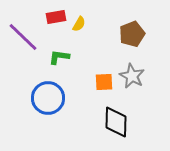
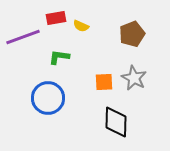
red rectangle: moved 1 px down
yellow semicircle: moved 2 px right, 2 px down; rotated 84 degrees clockwise
purple line: rotated 64 degrees counterclockwise
gray star: moved 2 px right, 2 px down
